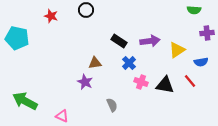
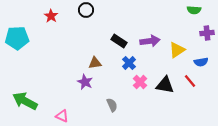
red star: rotated 16 degrees clockwise
cyan pentagon: rotated 15 degrees counterclockwise
pink cross: moved 1 px left; rotated 24 degrees clockwise
